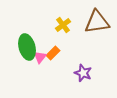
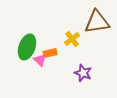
yellow cross: moved 9 px right, 14 px down
green ellipse: rotated 35 degrees clockwise
orange rectangle: moved 3 px left; rotated 32 degrees clockwise
pink triangle: moved 3 px down; rotated 24 degrees counterclockwise
